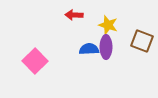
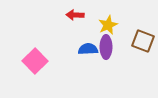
red arrow: moved 1 px right
yellow star: rotated 30 degrees clockwise
brown square: moved 1 px right
blue semicircle: moved 1 px left
